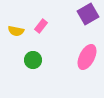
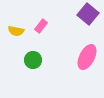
purple square: rotated 20 degrees counterclockwise
